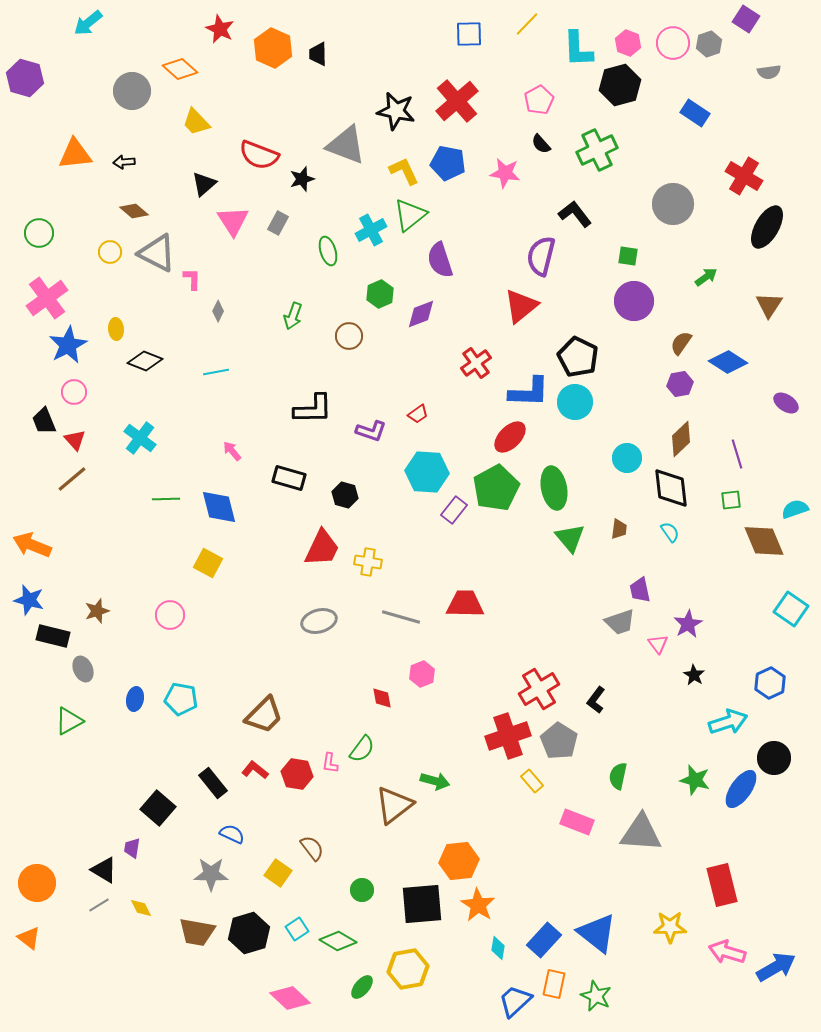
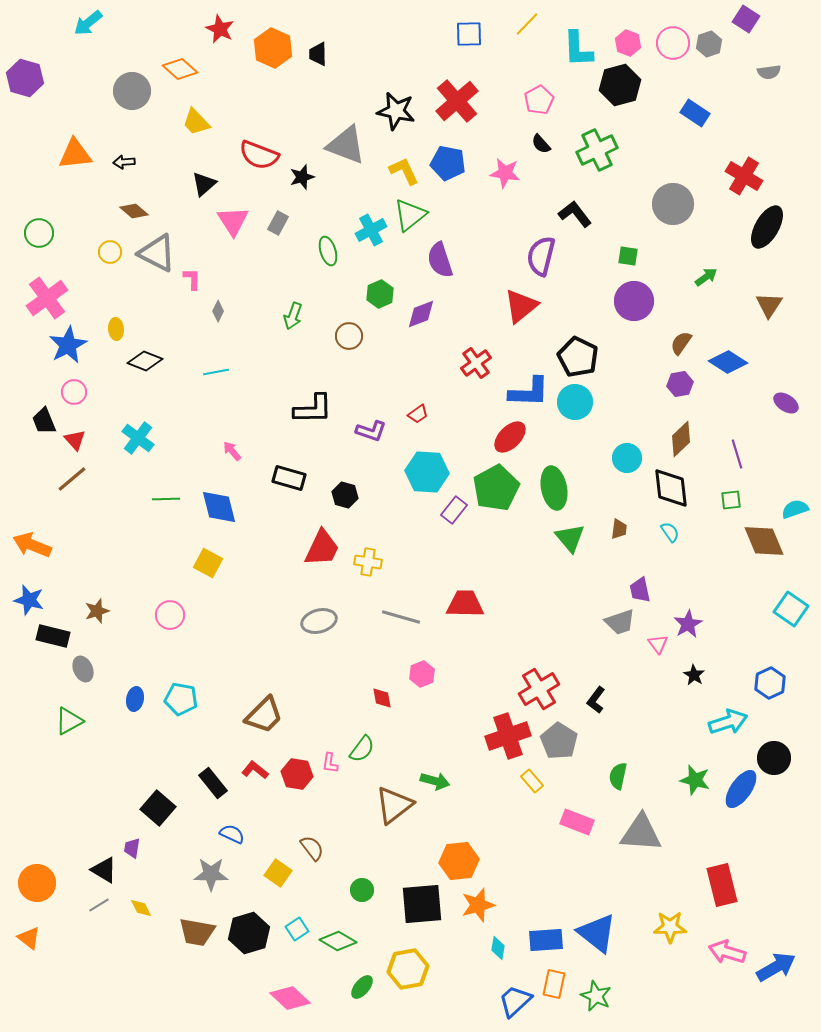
black star at (302, 179): moved 2 px up
cyan cross at (140, 438): moved 2 px left
orange star at (478, 905): rotated 24 degrees clockwise
blue rectangle at (544, 940): moved 2 px right; rotated 44 degrees clockwise
